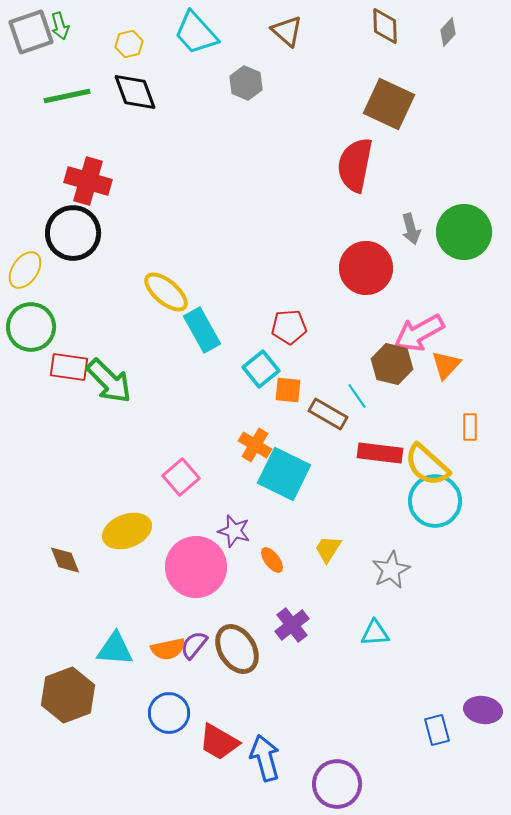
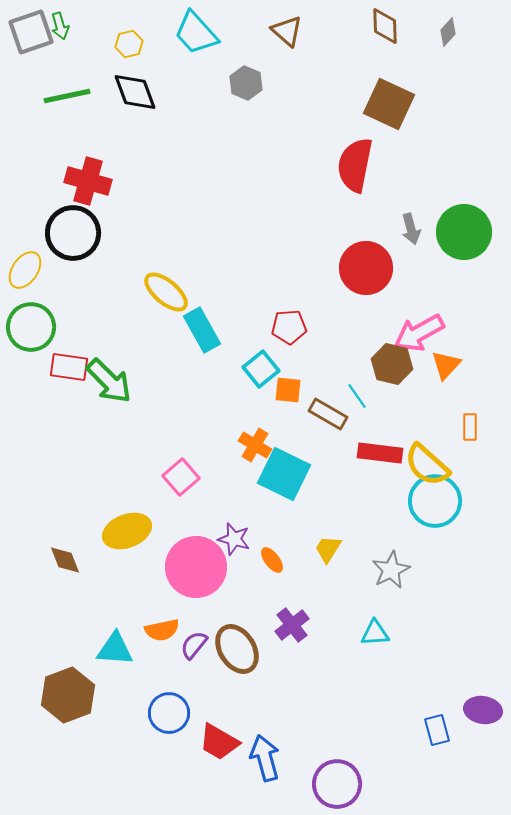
purple star at (234, 531): moved 8 px down
orange semicircle at (168, 649): moved 6 px left, 19 px up
